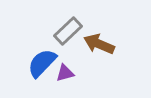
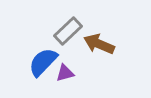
blue semicircle: moved 1 px right, 1 px up
